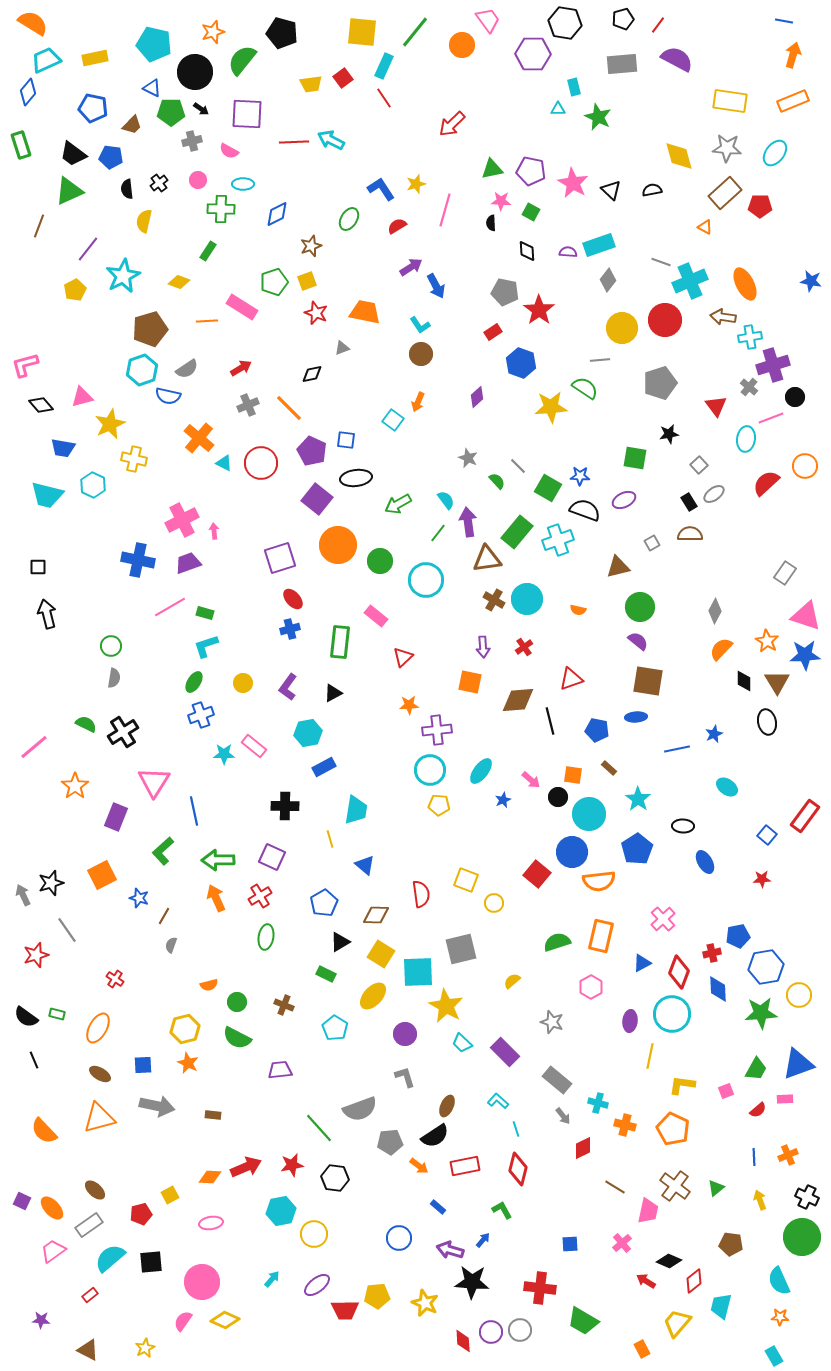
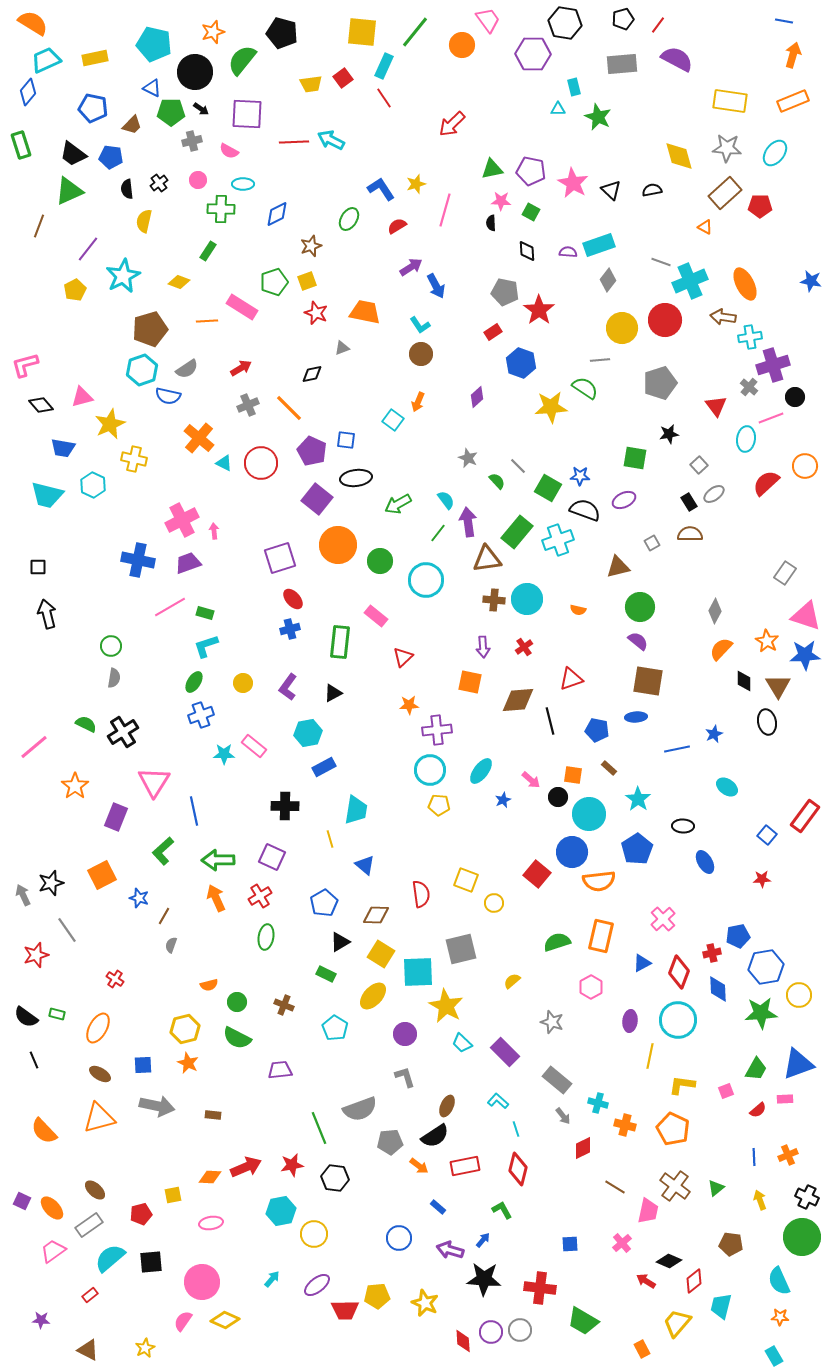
brown cross at (494, 600): rotated 25 degrees counterclockwise
brown triangle at (777, 682): moved 1 px right, 4 px down
cyan circle at (672, 1014): moved 6 px right, 6 px down
green line at (319, 1128): rotated 20 degrees clockwise
yellow square at (170, 1195): moved 3 px right; rotated 18 degrees clockwise
black star at (472, 1282): moved 12 px right, 3 px up
